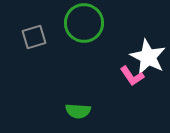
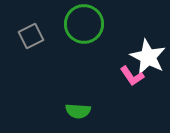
green circle: moved 1 px down
gray square: moved 3 px left, 1 px up; rotated 10 degrees counterclockwise
